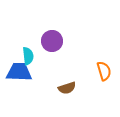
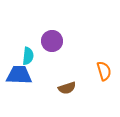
cyan semicircle: rotated 12 degrees clockwise
blue trapezoid: moved 3 px down
